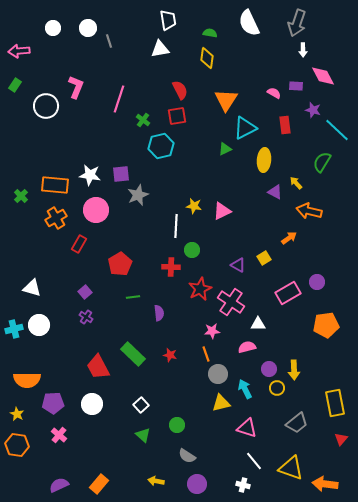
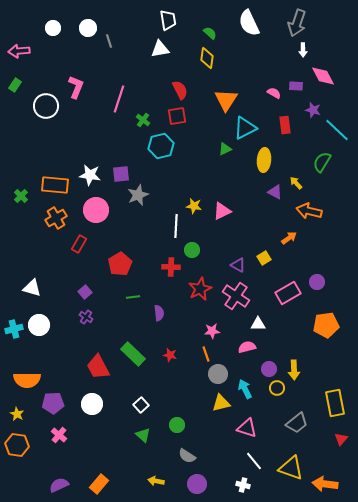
green semicircle at (210, 33): rotated 32 degrees clockwise
pink cross at (231, 302): moved 5 px right, 6 px up
